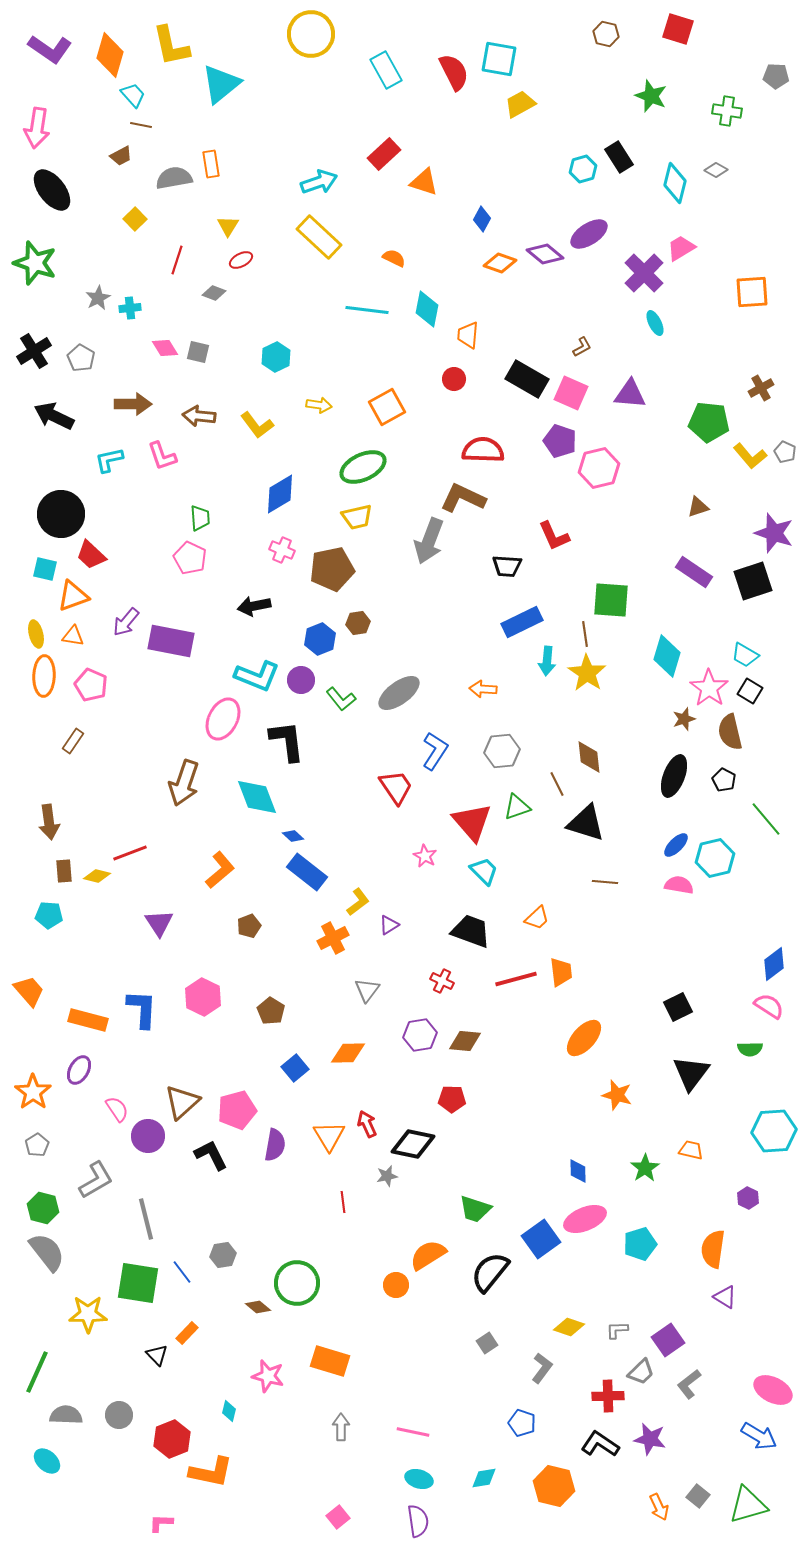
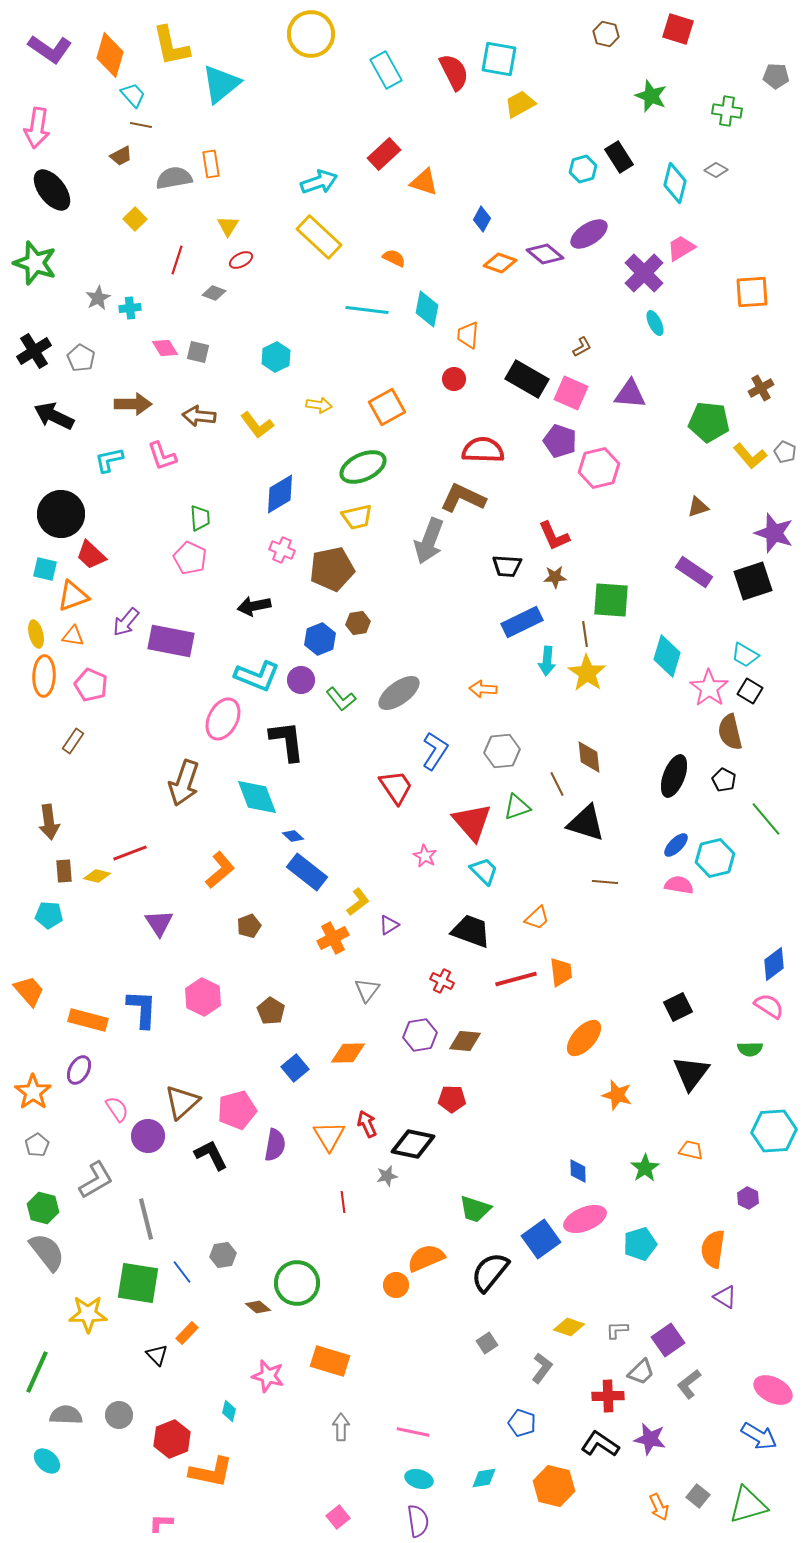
brown star at (684, 719): moved 129 px left, 142 px up; rotated 15 degrees clockwise
orange semicircle at (428, 1255): moved 2 px left, 3 px down; rotated 9 degrees clockwise
